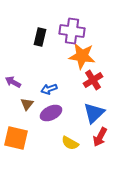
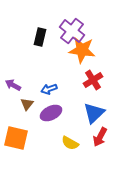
purple cross: rotated 30 degrees clockwise
orange star: moved 6 px up
purple arrow: moved 3 px down
